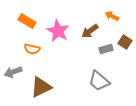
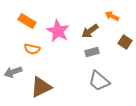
gray rectangle: moved 14 px left, 3 px down
